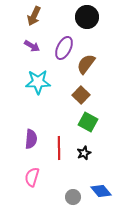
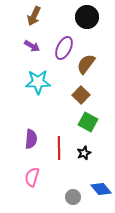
blue diamond: moved 2 px up
